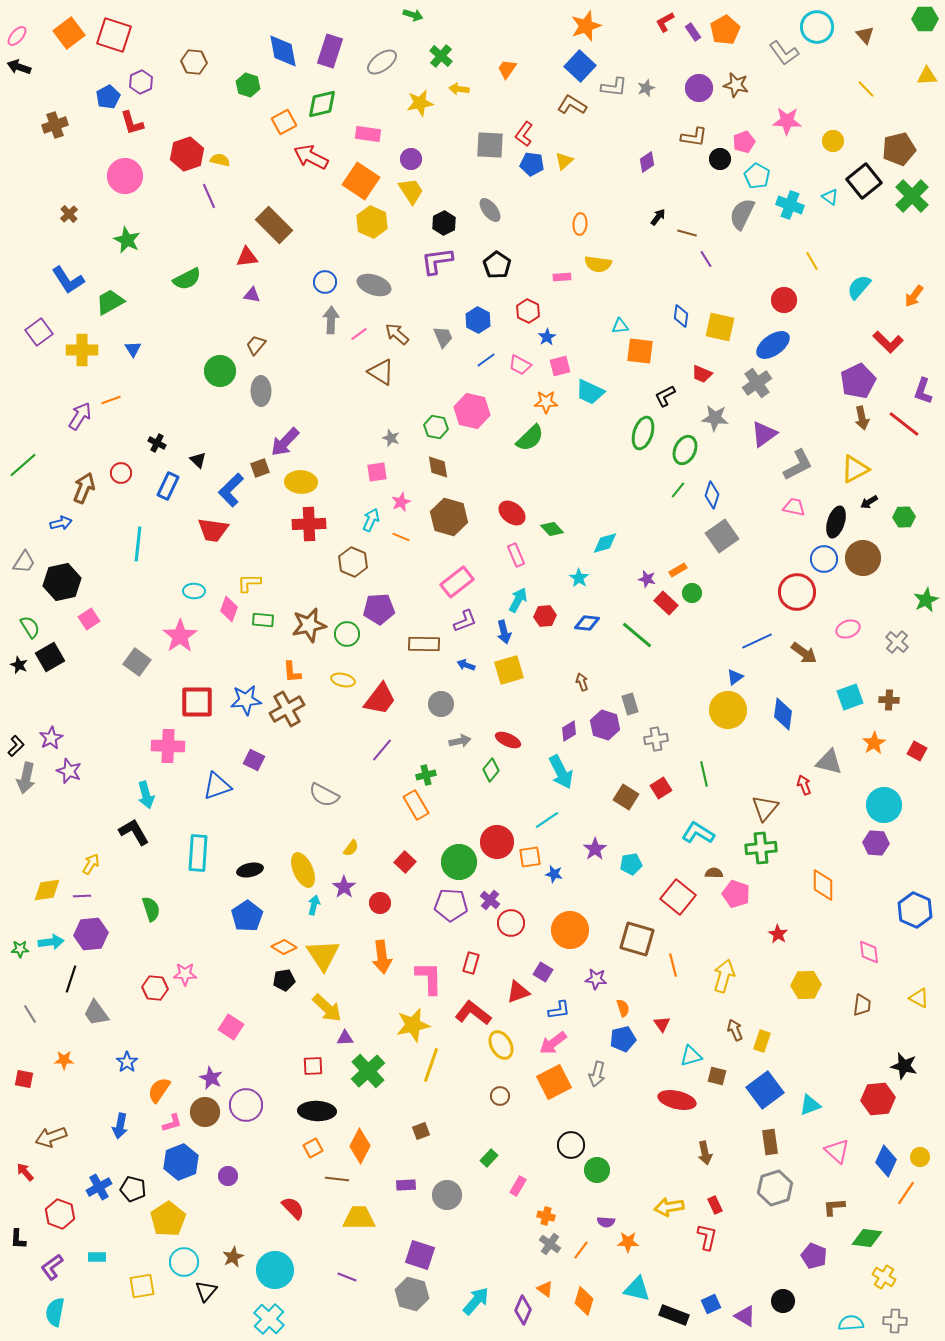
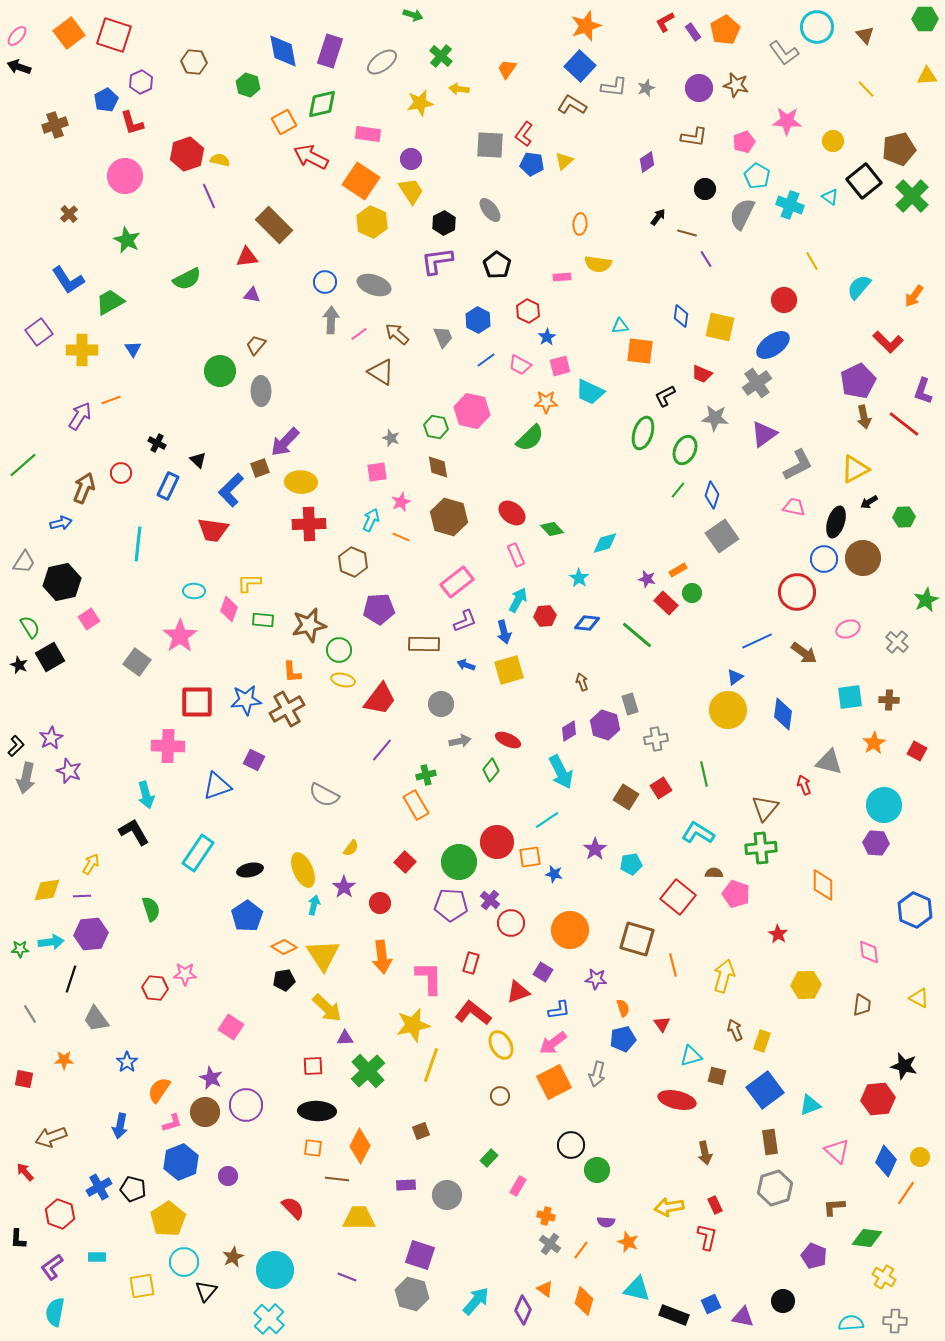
blue pentagon at (108, 97): moved 2 px left, 3 px down
black circle at (720, 159): moved 15 px left, 30 px down
brown arrow at (862, 418): moved 2 px right, 1 px up
green circle at (347, 634): moved 8 px left, 16 px down
cyan square at (850, 697): rotated 12 degrees clockwise
cyan rectangle at (198, 853): rotated 30 degrees clockwise
gray trapezoid at (96, 1013): moved 6 px down
orange square at (313, 1148): rotated 36 degrees clockwise
orange star at (628, 1242): rotated 20 degrees clockwise
purple triangle at (745, 1316): moved 2 px left, 1 px down; rotated 20 degrees counterclockwise
